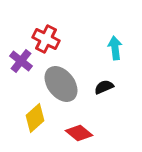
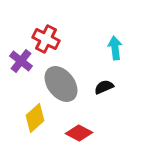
red diamond: rotated 12 degrees counterclockwise
